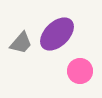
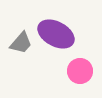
purple ellipse: moved 1 px left; rotated 72 degrees clockwise
